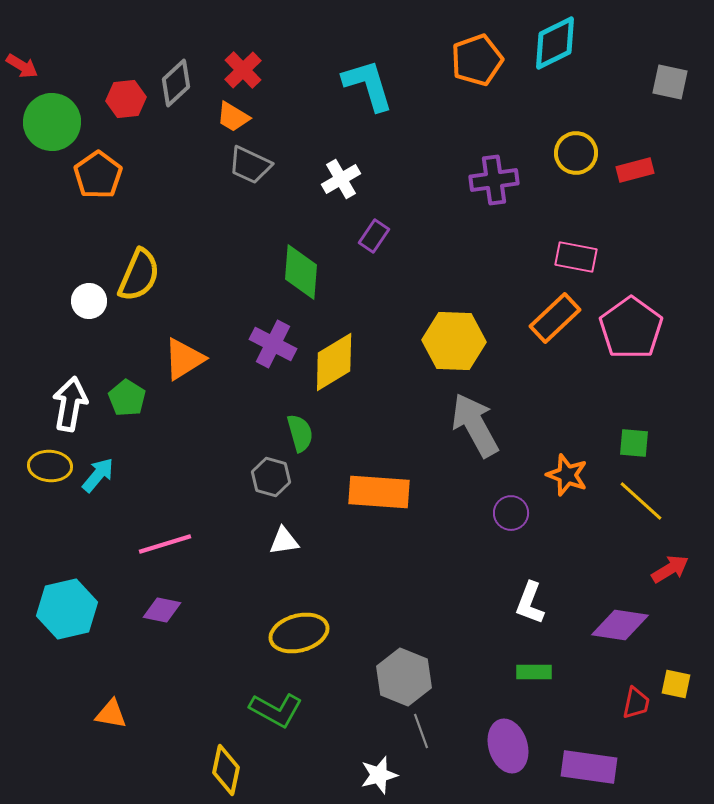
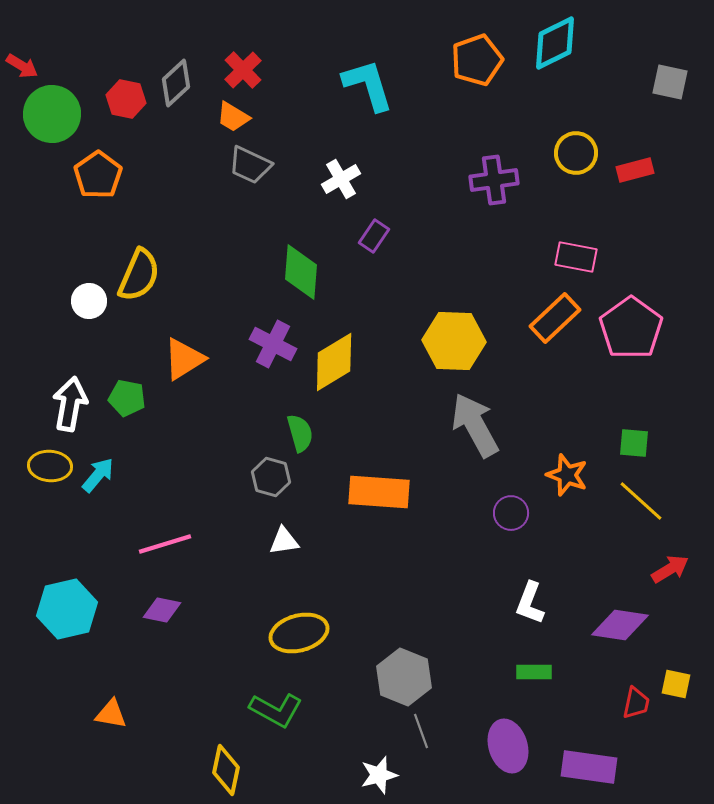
red hexagon at (126, 99): rotated 18 degrees clockwise
green circle at (52, 122): moved 8 px up
green pentagon at (127, 398): rotated 21 degrees counterclockwise
